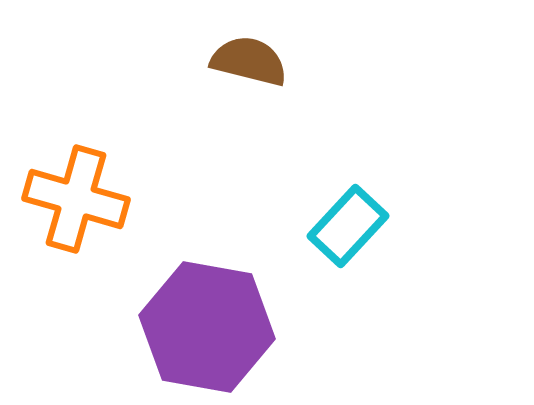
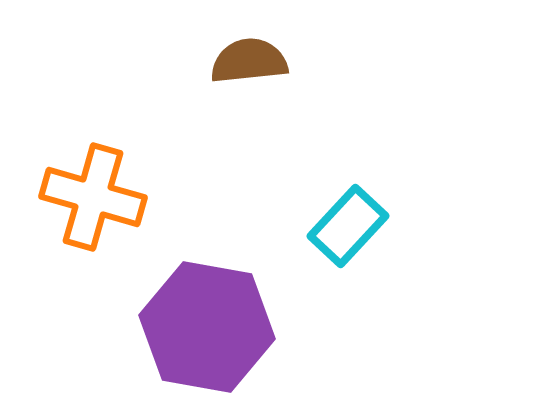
brown semicircle: rotated 20 degrees counterclockwise
orange cross: moved 17 px right, 2 px up
